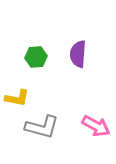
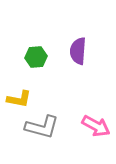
purple semicircle: moved 3 px up
yellow L-shape: moved 2 px right, 1 px down
